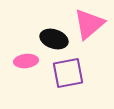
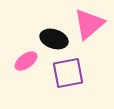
pink ellipse: rotated 30 degrees counterclockwise
